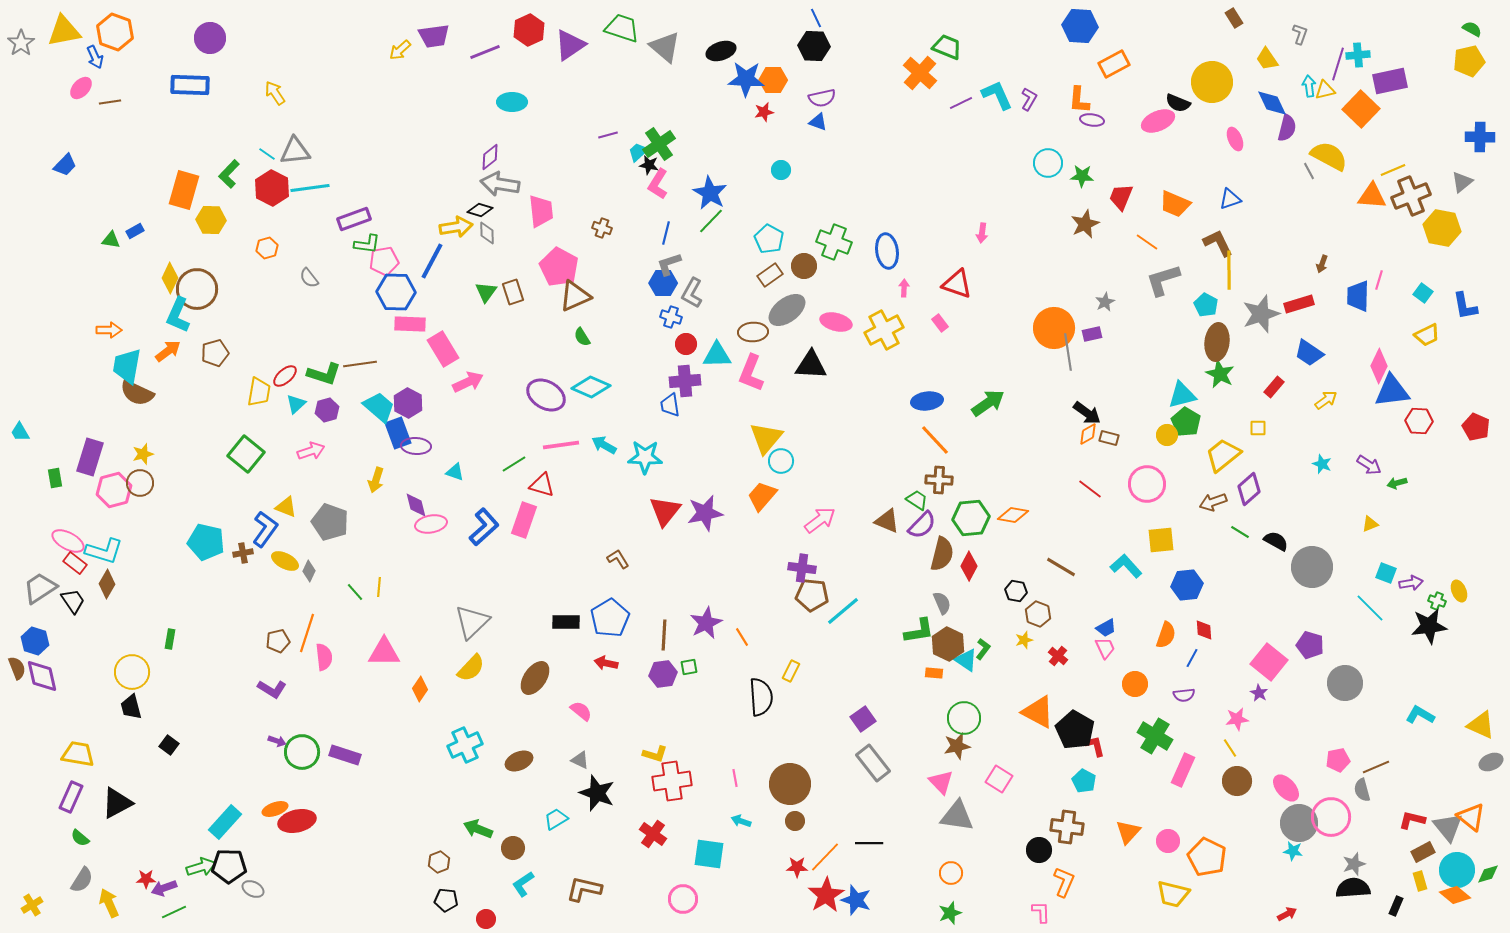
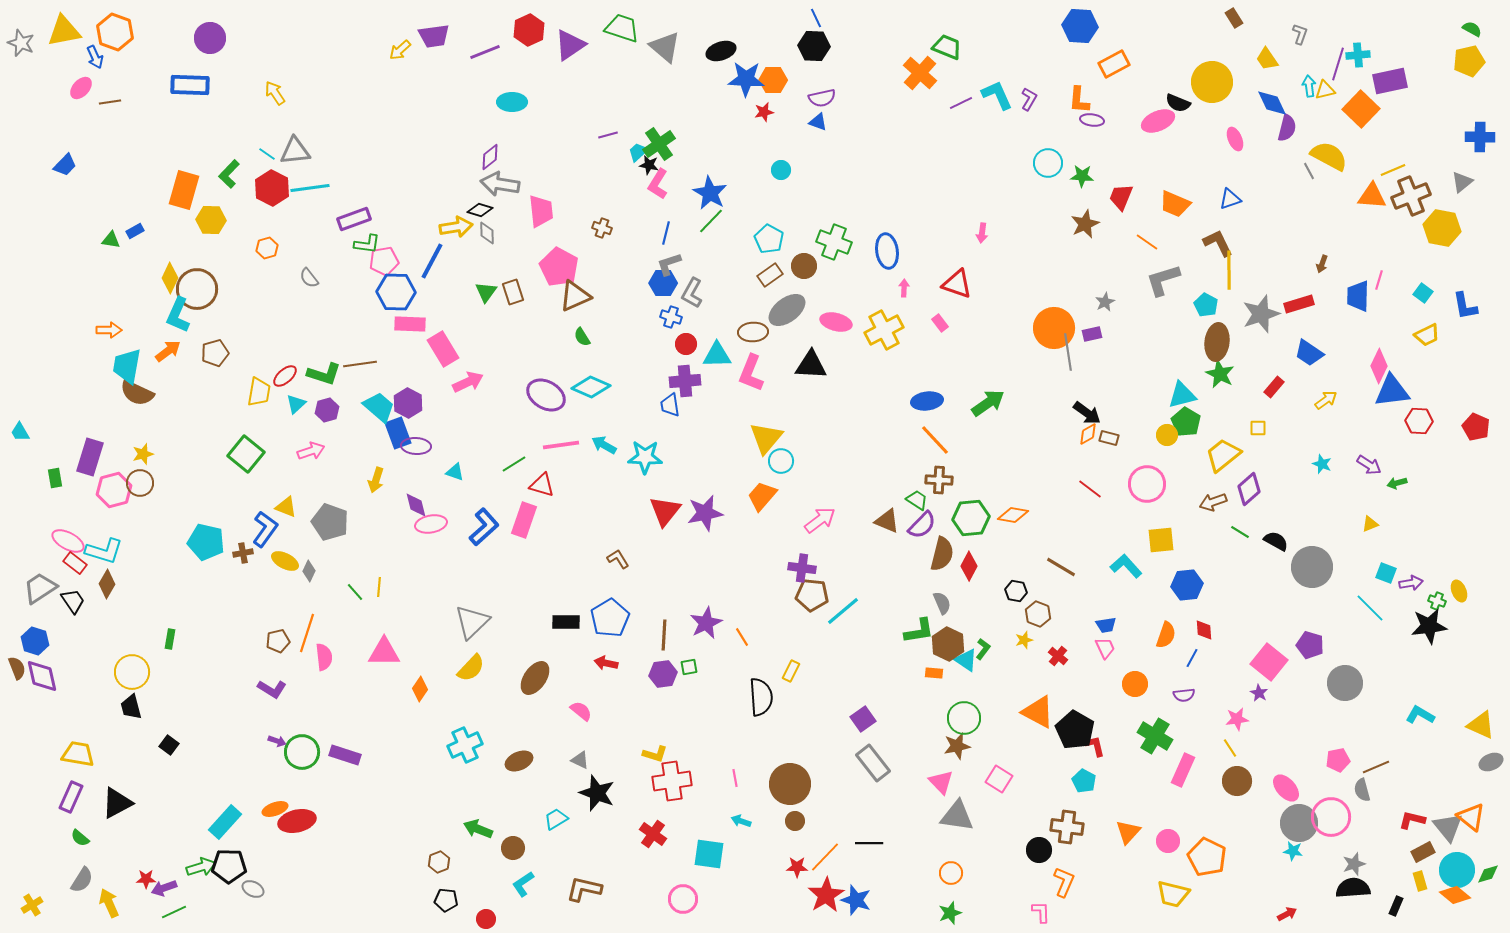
gray star at (21, 43): rotated 16 degrees counterclockwise
blue trapezoid at (1106, 628): moved 3 px up; rotated 20 degrees clockwise
